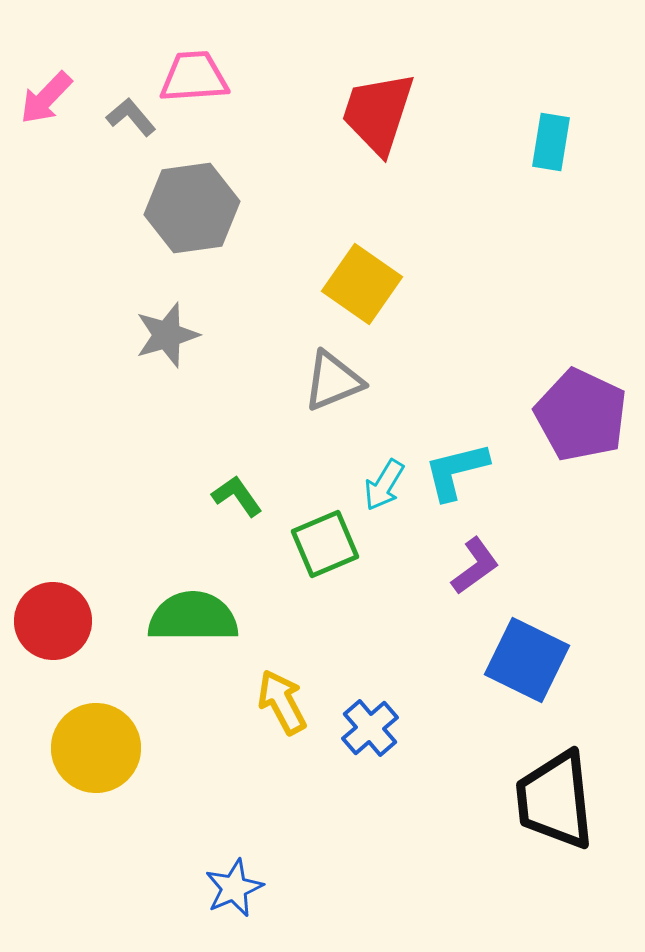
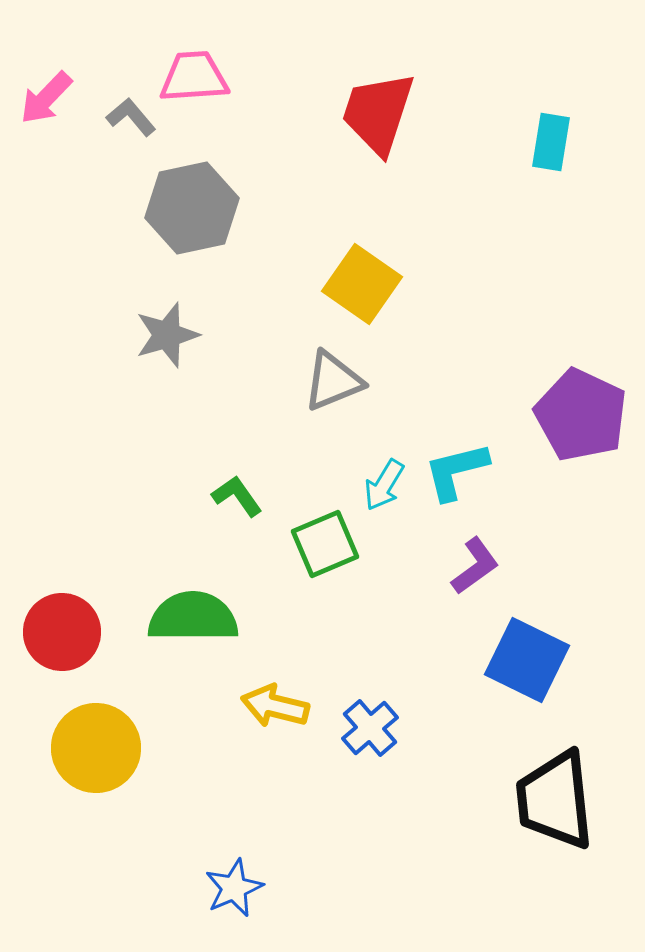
gray hexagon: rotated 4 degrees counterclockwise
red circle: moved 9 px right, 11 px down
yellow arrow: moved 7 px left, 4 px down; rotated 48 degrees counterclockwise
